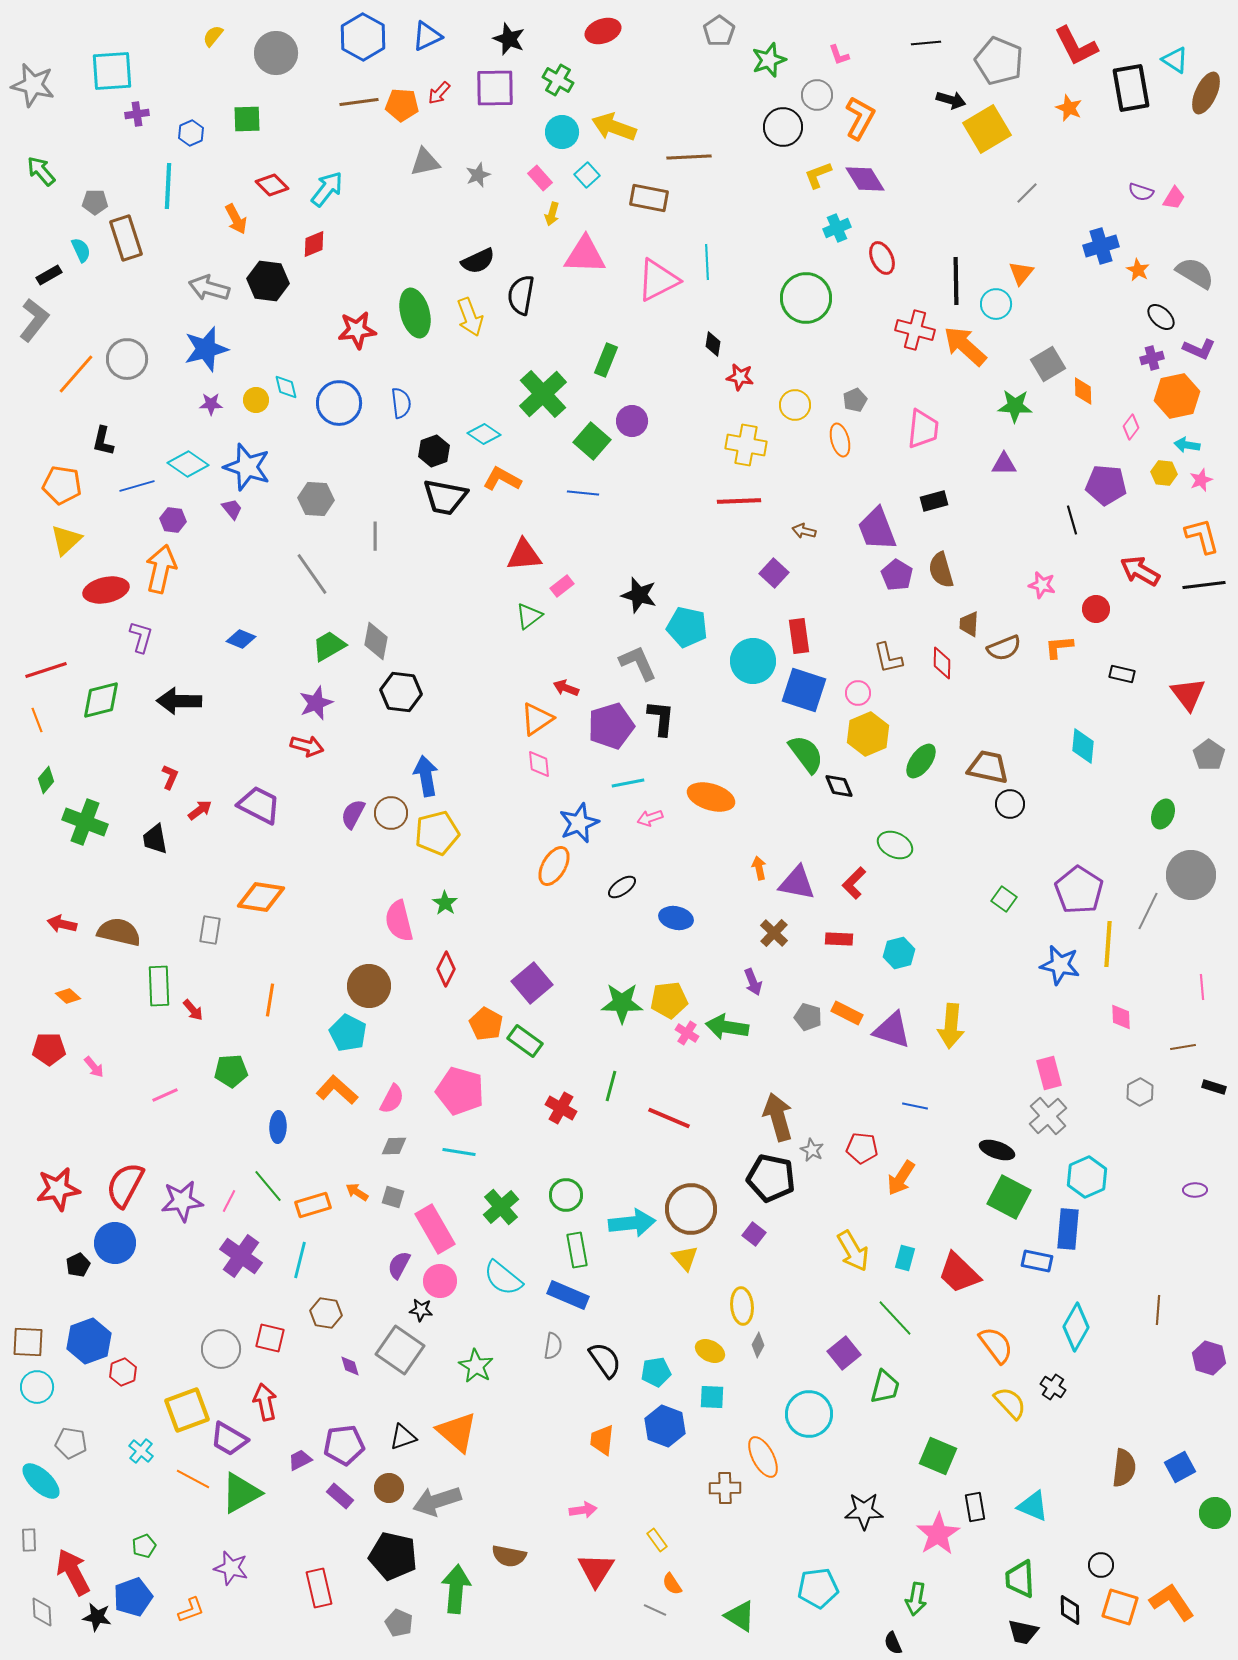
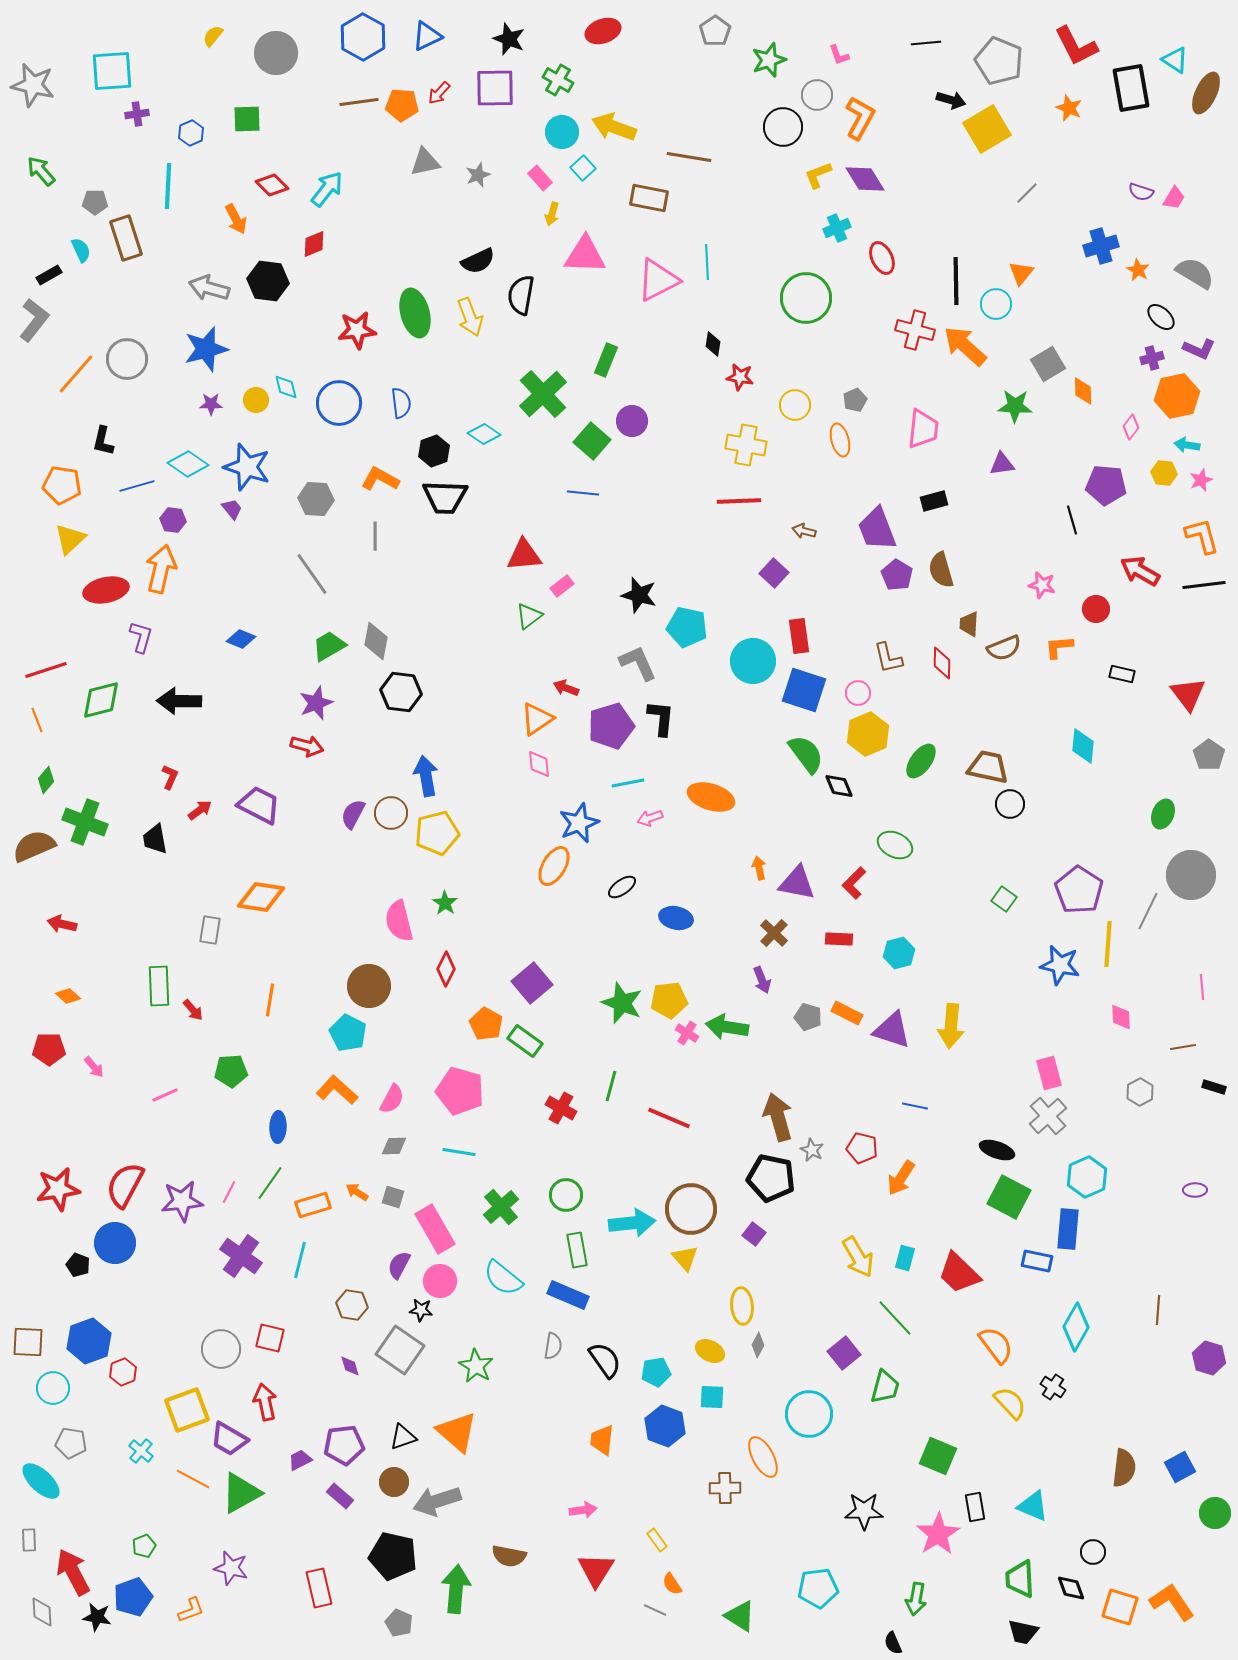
gray pentagon at (719, 31): moved 4 px left
brown line at (689, 157): rotated 12 degrees clockwise
cyan square at (587, 175): moved 4 px left, 7 px up
purple triangle at (1004, 464): moved 2 px left; rotated 8 degrees counterclockwise
orange L-shape at (502, 479): moved 122 px left
black trapezoid at (445, 497): rotated 9 degrees counterclockwise
yellow triangle at (66, 540): moved 4 px right, 1 px up
brown semicircle at (119, 932): moved 85 px left, 86 px up; rotated 36 degrees counterclockwise
purple arrow at (753, 982): moved 9 px right, 2 px up
green star at (622, 1003): rotated 21 degrees clockwise
red pentagon at (862, 1148): rotated 8 degrees clockwise
green line at (268, 1186): moved 2 px right, 3 px up; rotated 75 degrees clockwise
pink line at (229, 1201): moved 9 px up
yellow arrow at (853, 1251): moved 5 px right, 6 px down
black pentagon at (78, 1265): rotated 25 degrees counterclockwise
brown hexagon at (326, 1313): moved 26 px right, 8 px up
cyan circle at (37, 1387): moved 16 px right, 1 px down
brown circle at (389, 1488): moved 5 px right, 6 px up
black circle at (1101, 1565): moved 8 px left, 13 px up
black diamond at (1070, 1610): moved 1 px right, 22 px up; rotated 20 degrees counterclockwise
